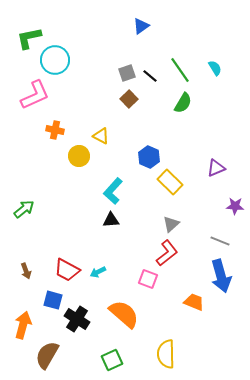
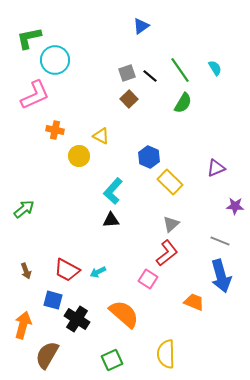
pink square: rotated 12 degrees clockwise
